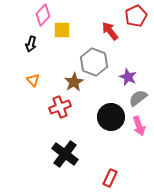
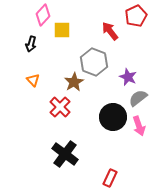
red cross: rotated 25 degrees counterclockwise
black circle: moved 2 px right
